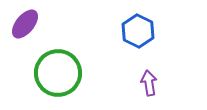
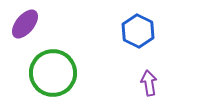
green circle: moved 5 px left
